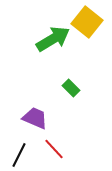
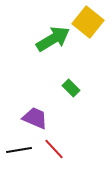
yellow square: moved 1 px right
black line: moved 5 px up; rotated 55 degrees clockwise
